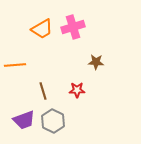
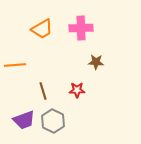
pink cross: moved 8 px right, 1 px down; rotated 15 degrees clockwise
